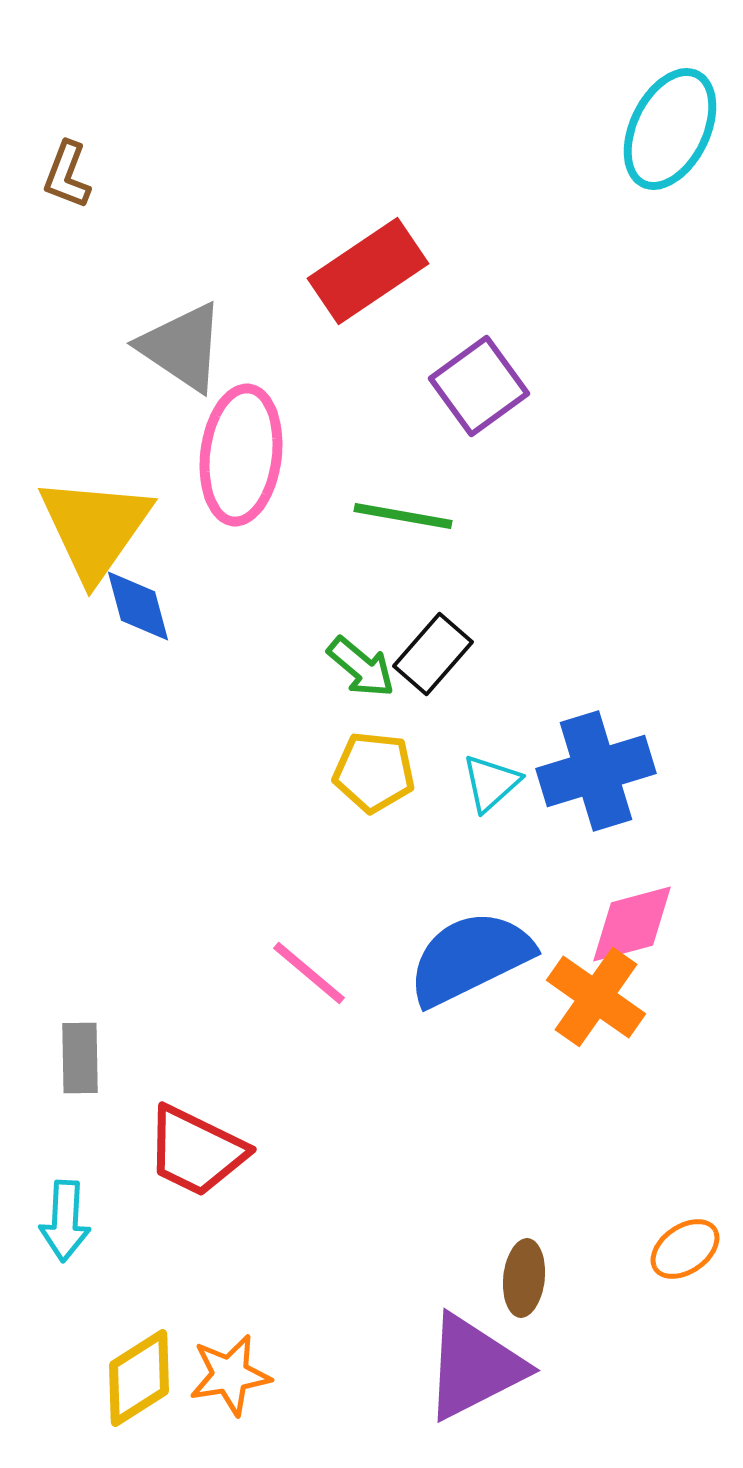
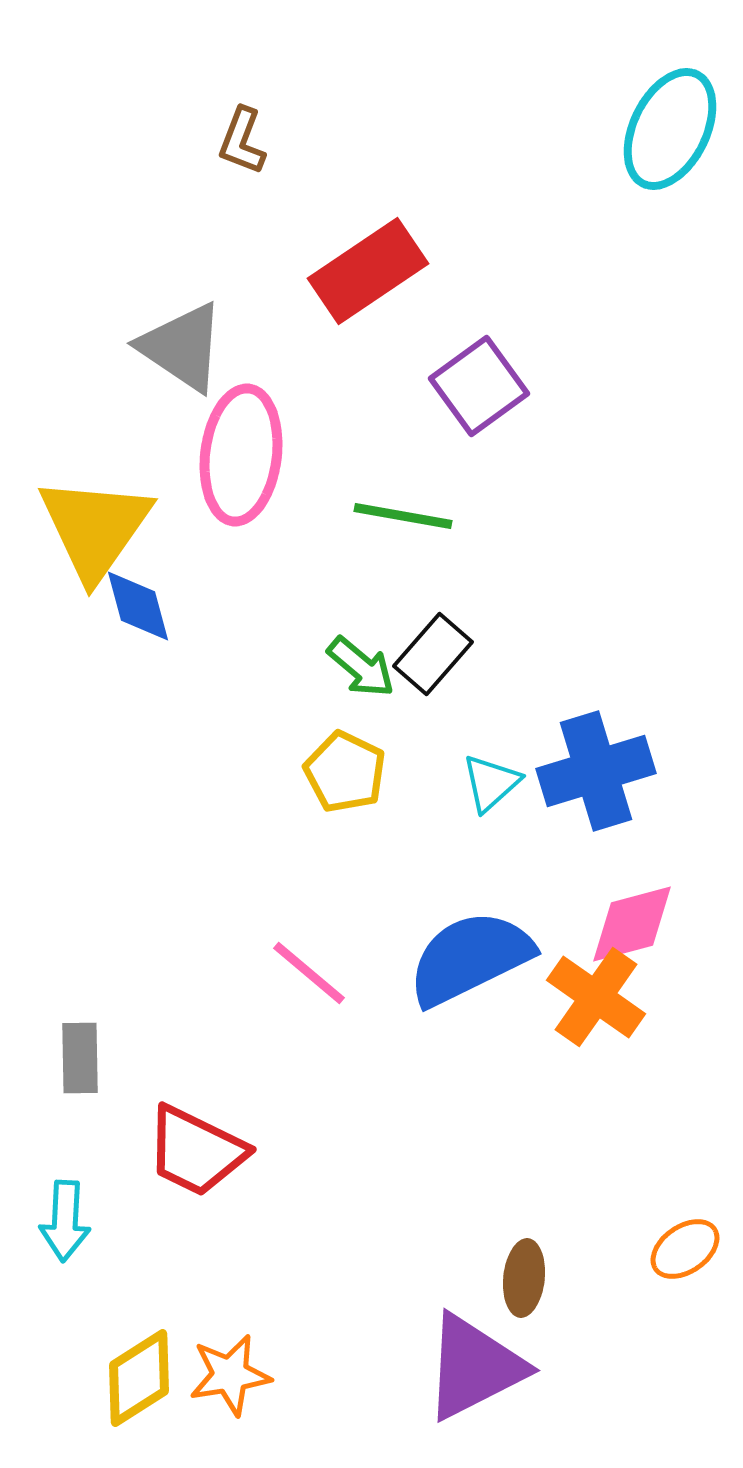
brown L-shape: moved 175 px right, 34 px up
yellow pentagon: moved 29 px left; rotated 20 degrees clockwise
